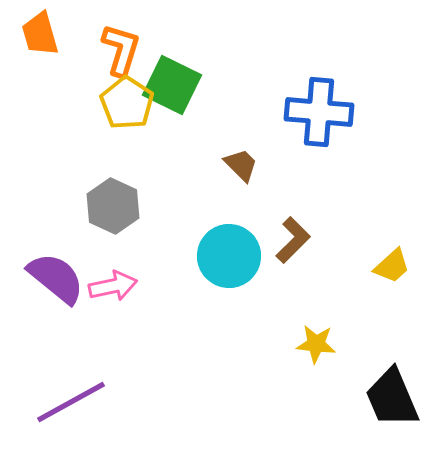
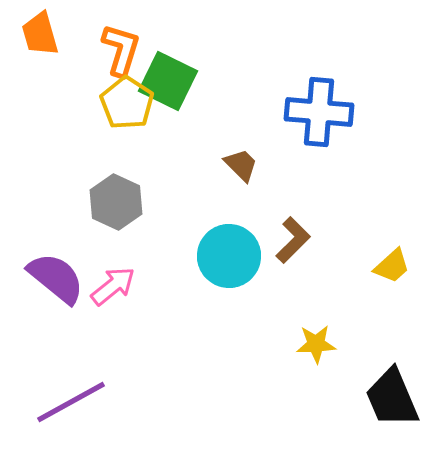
green square: moved 4 px left, 4 px up
gray hexagon: moved 3 px right, 4 px up
pink arrow: rotated 27 degrees counterclockwise
yellow star: rotated 9 degrees counterclockwise
